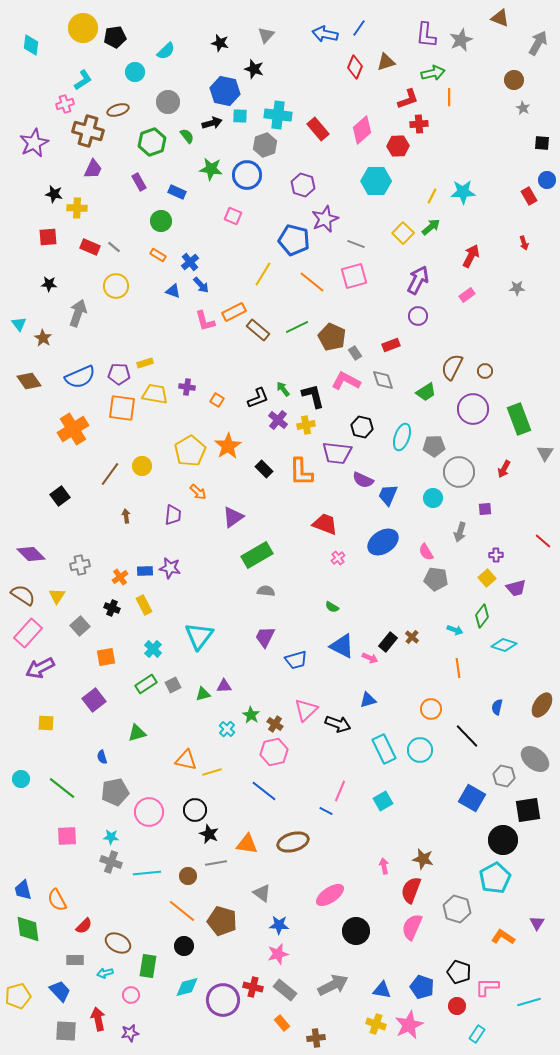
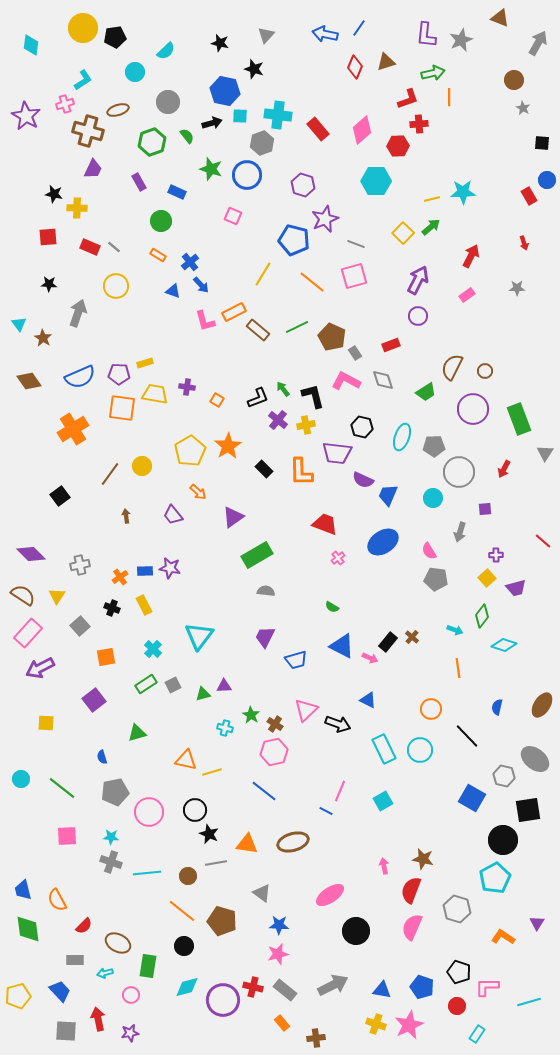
purple star at (34, 143): moved 8 px left, 27 px up; rotated 16 degrees counterclockwise
gray hexagon at (265, 145): moved 3 px left, 2 px up
green star at (211, 169): rotated 10 degrees clockwise
yellow line at (432, 196): moved 3 px down; rotated 49 degrees clockwise
purple trapezoid at (173, 515): rotated 135 degrees clockwise
pink semicircle at (426, 552): moved 3 px right, 1 px up
blue triangle at (368, 700): rotated 42 degrees clockwise
cyan cross at (227, 729): moved 2 px left, 1 px up; rotated 28 degrees counterclockwise
